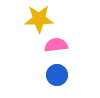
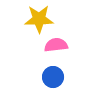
blue circle: moved 4 px left, 2 px down
